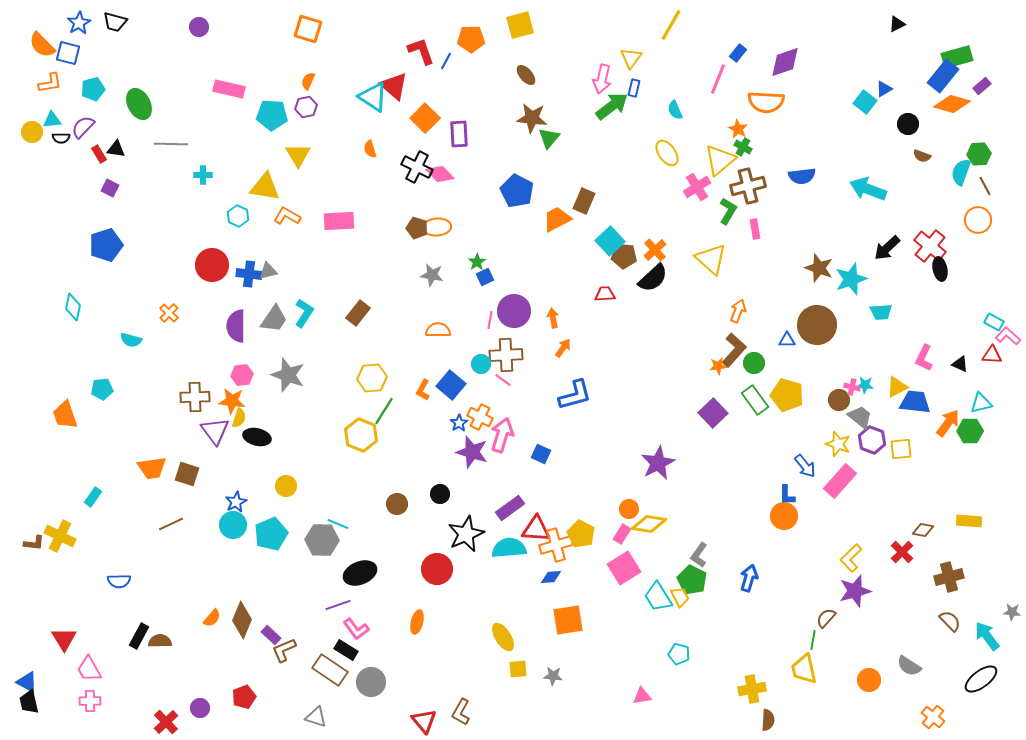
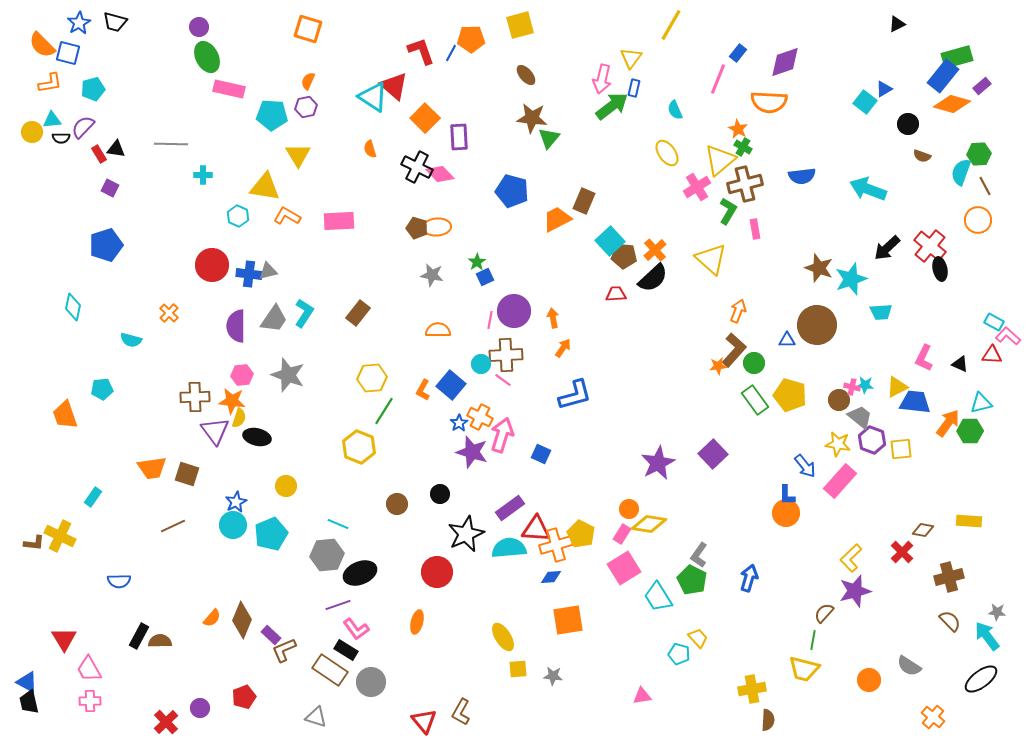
blue line at (446, 61): moved 5 px right, 8 px up
orange semicircle at (766, 102): moved 3 px right
green ellipse at (139, 104): moved 68 px right, 47 px up
purple rectangle at (459, 134): moved 3 px down
brown cross at (748, 186): moved 3 px left, 2 px up
blue pentagon at (517, 191): moved 5 px left; rotated 12 degrees counterclockwise
red trapezoid at (605, 294): moved 11 px right
yellow pentagon at (787, 395): moved 3 px right
purple square at (713, 413): moved 41 px down
yellow hexagon at (361, 435): moved 2 px left, 12 px down
yellow star at (838, 444): rotated 10 degrees counterclockwise
orange circle at (784, 516): moved 2 px right, 3 px up
brown line at (171, 524): moved 2 px right, 2 px down
gray hexagon at (322, 540): moved 5 px right, 15 px down; rotated 8 degrees counterclockwise
red circle at (437, 569): moved 3 px down
yellow trapezoid at (680, 597): moved 18 px right, 41 px down; rotated 15 degrees counterclockwise
gray star at (1012, 612): moved 15 px left
brown semicircle at (826, 618): moved 2 px left, 5 px up
yellow trapezoid at (804, 669): rotated 64 degrees counterclockwise
